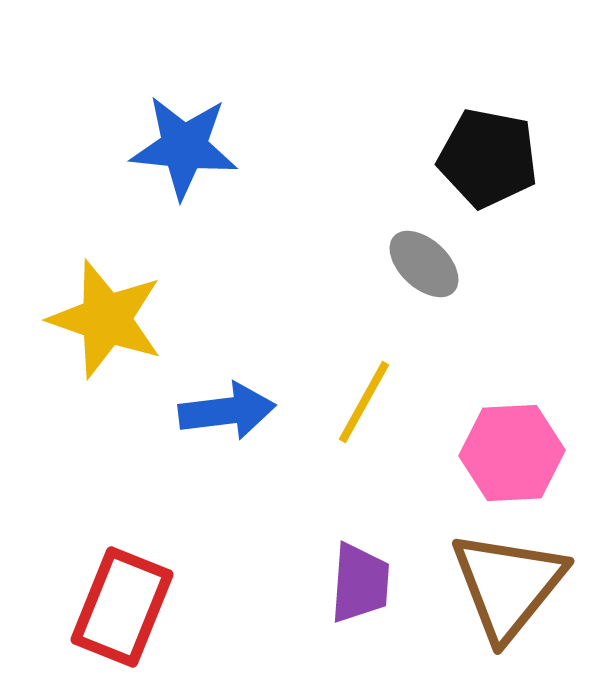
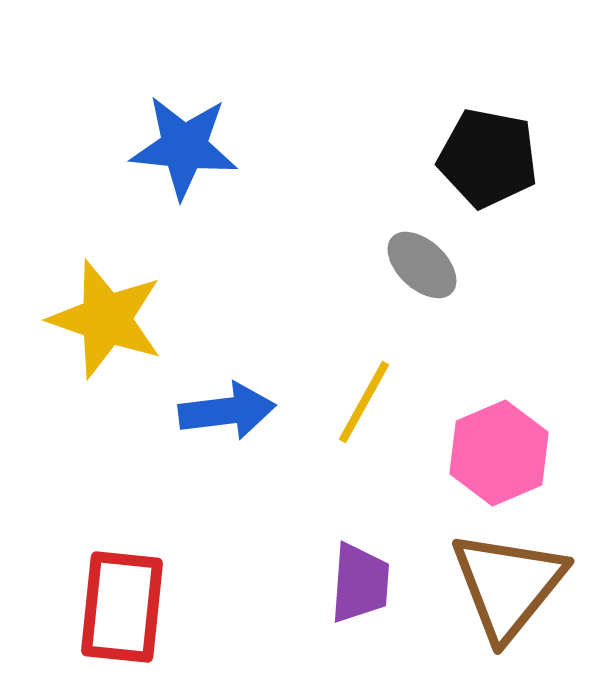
gray ellipse: moved 2 px left, 1 px down
pink hexagon: moved 13 px left; rotated 20 degrees counterclockwise
red rectangle: rotated 16 degrees counterclockwise
